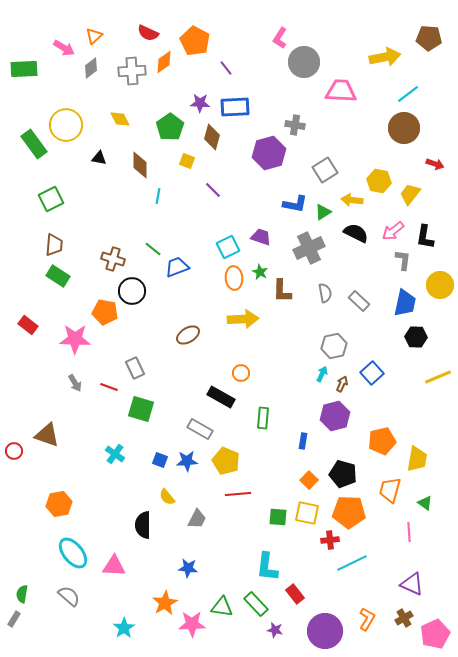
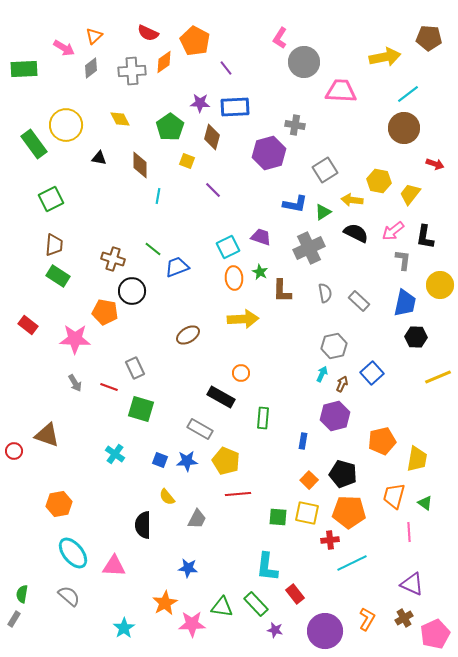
orange trapezoid at (390, 490): moved 4 px right, 6 px down
